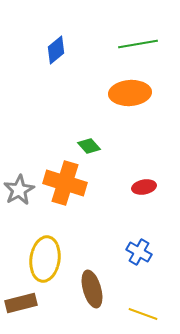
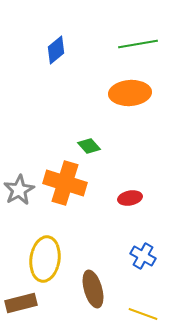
red ellipse: moved 14 px left, 11 px down
blue cross: moved 4 px right, 4 px down
brown ellipse: moved 1 px right
